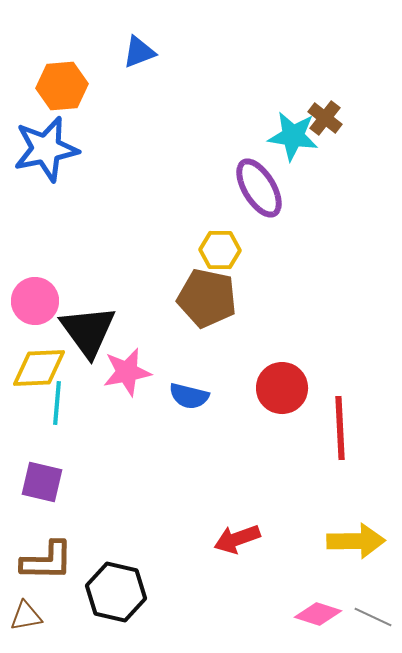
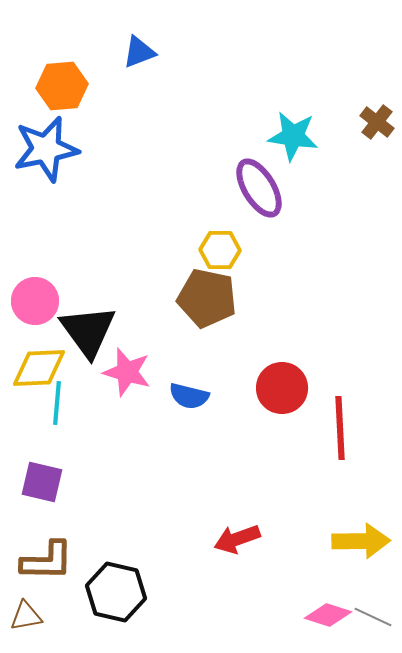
brown cross: moved 52 px right, 4 px down
pink star: rotated 27 degrees clockwise
yellow arrow: moved 5 px right
pink diamond: moved 10 px right, 1 px down
